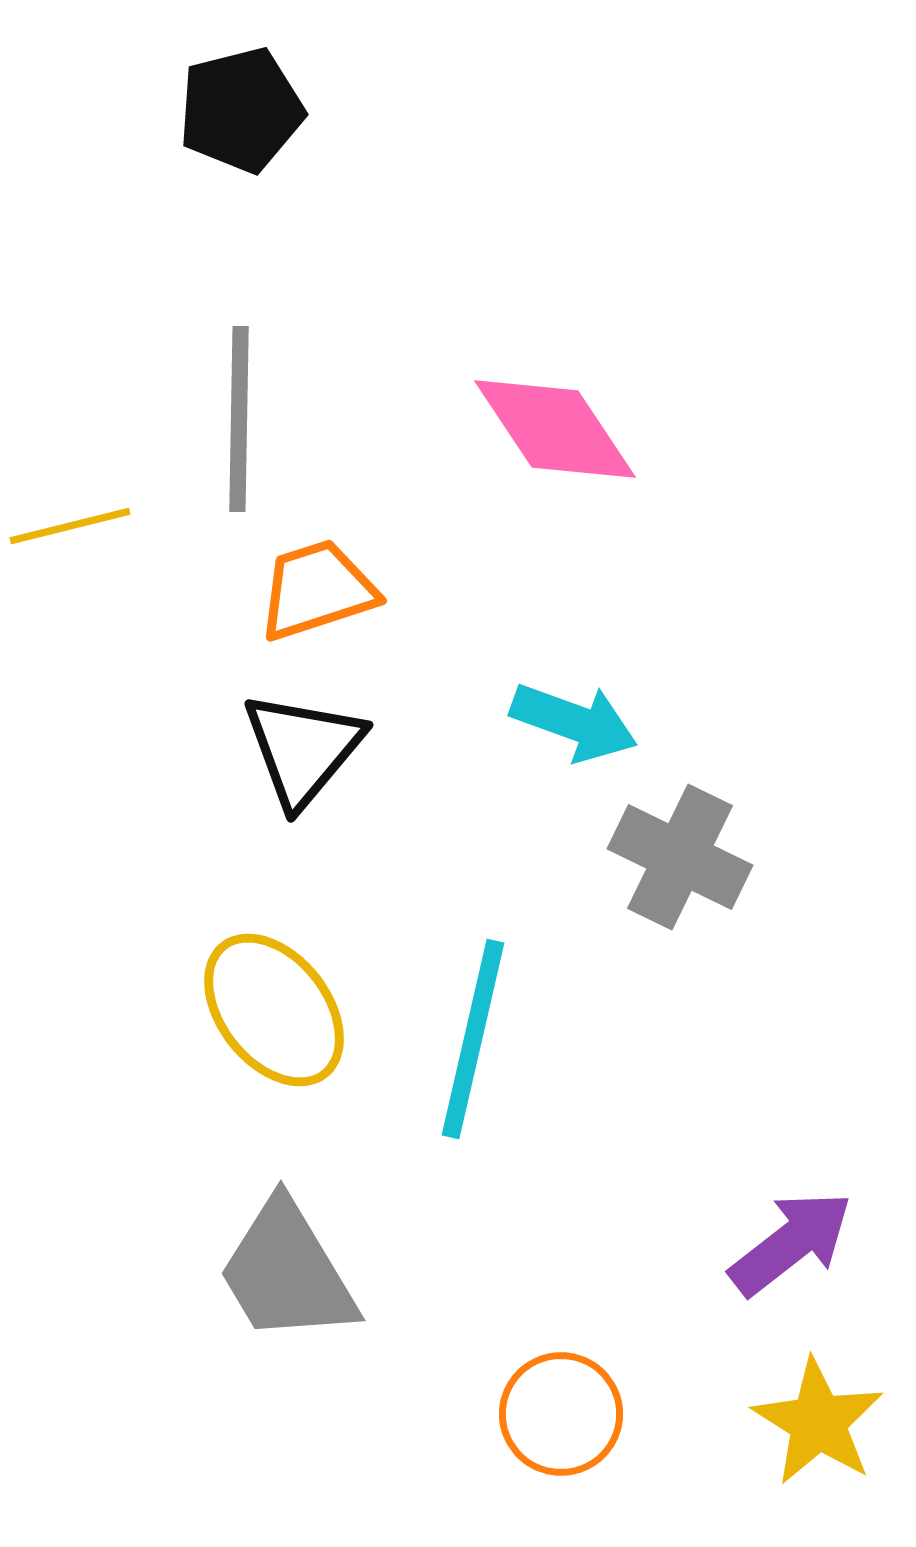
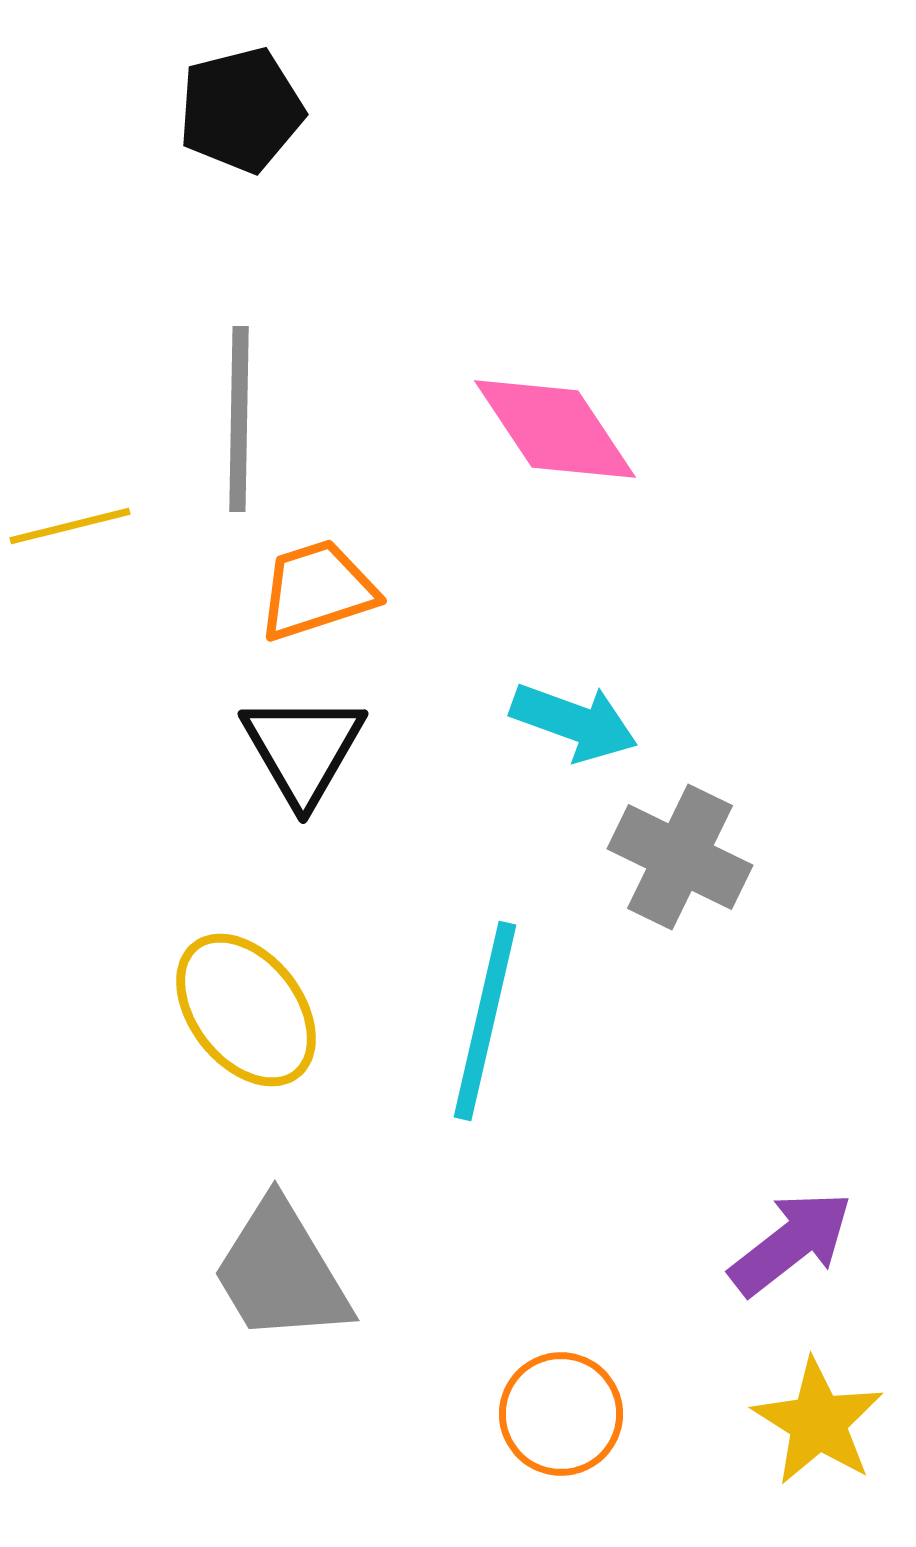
black triangle: rotated 10 degrees counterclockwise
yellow ellipse: moved 28 px left
cyan line: moved 12 px right, 18 px up
gray trapezoid: moved 6 px left
